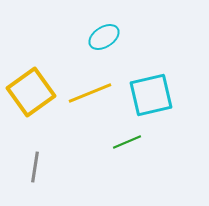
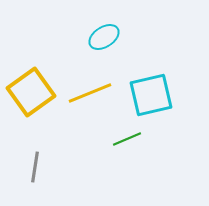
green line: moved 3 px up
